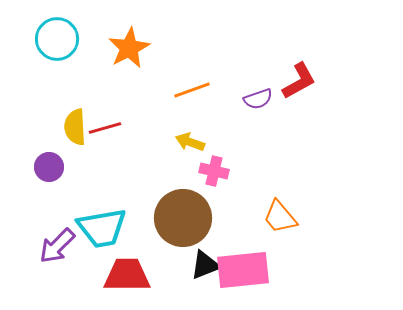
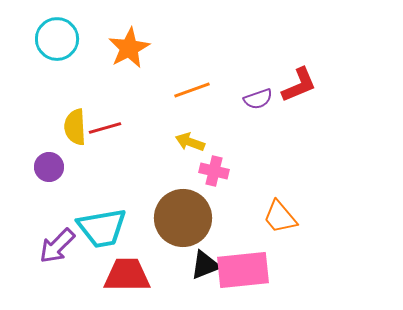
red L-shape: moved 4 px down; rotated 6 degrees clockwise
